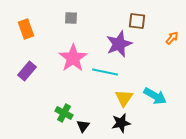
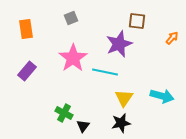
gray square: rotated 24 degrees counterclockwise
orange rectangle: rotated 12 degrees clockwise
cyan arrow: moved 7 px right; rotated 15 degrees counterclockwise
